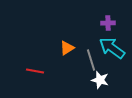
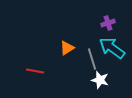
purple cross: rotated 16 degrees counterclockwise
gray line: moved 1 px right, 1 px up
